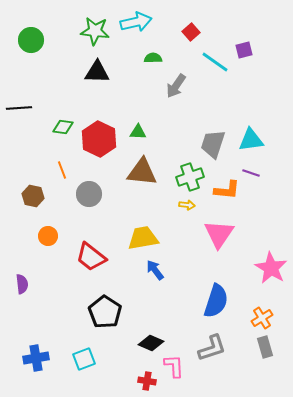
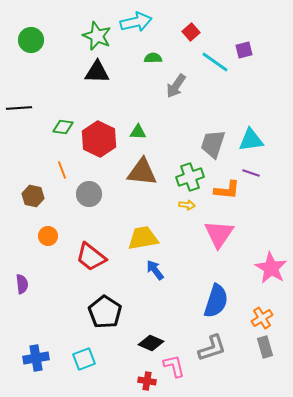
green star: moved 2 px right, 5 px down; rotated 16 degrees clockwise
pink L-shape: rotated 10 degrees counterclockwise
